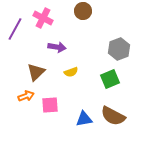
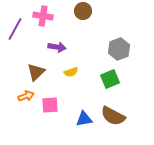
pink cross: moved 2 px up; rotated 18 degrees counterclockwise
